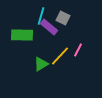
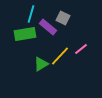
cyan line: moved 10 px left, 2 px up
purple rectangle: moved 1 px left
green rectangle: moved 3 px right, 1 px up; rotated 10 degrees counterclockwise
pink line: moved 3 px right, 1 px up; rotated 24 degrees clockwise
